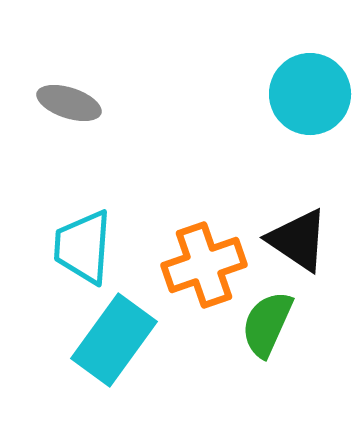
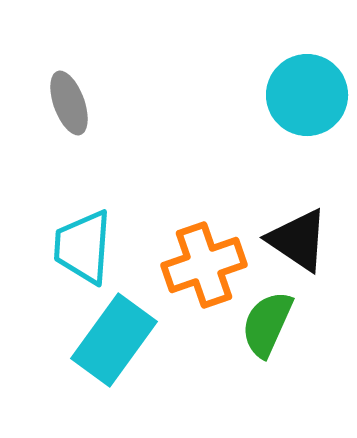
cyan circle: moved 3 px left, 1 px down
gray ellipse: rotated 52 degrees clockwise
